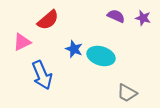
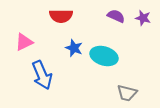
red semicircle: moved 13 px right, 4 px up; rotated 40 degrees clockwise
pink triangle: moved 2 px right
blue star: moved 1 px up
cyan ellipse: moved 3 px right
gray trapezoid: rotated 15 degrees counterclockwise
